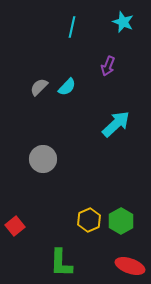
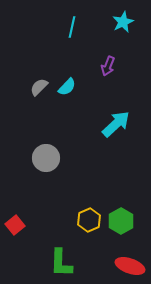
cyan star: rotated 25 degrees clockwise
gray circle: moved 3 px right, 1 px up
red square: moved 1 px up
